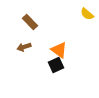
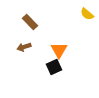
orange triangle: rotated 24 degrees clockwise
black square: moved 2 px left, 2 px down
